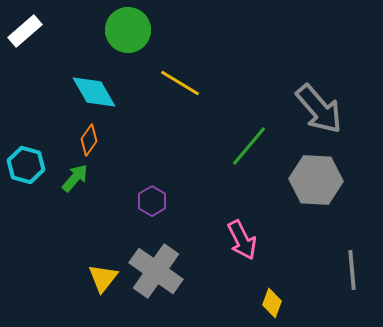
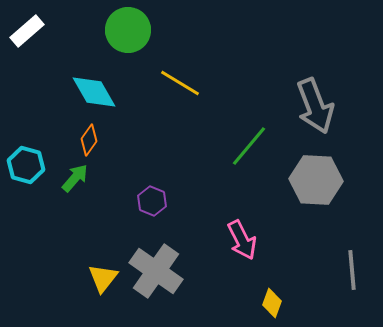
white rectangle: moved 2 px right
gray arrow: moved 4 px left, 3 px up; rotated 20 degrees clockwise
purple hexagon: rotated 8 degrees counterclockwise
